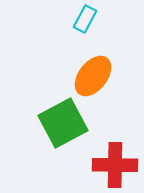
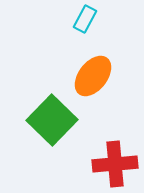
green square: moved 11 px left, 3 px up; rotated 18 degrees counterclockwise
red cross: moved 1 px up; rotated 6 degrees counterclockwise
